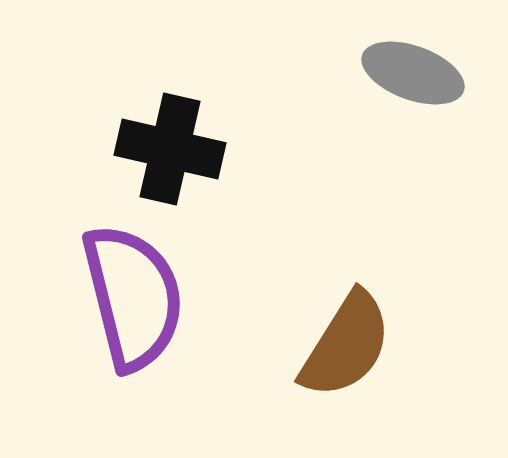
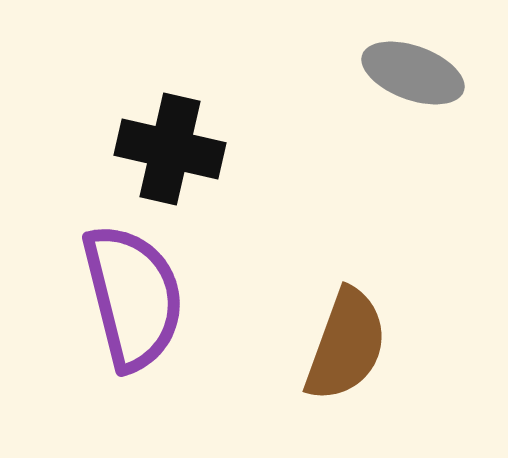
brown semicircle: rotated 12 degrees counterclockwise
